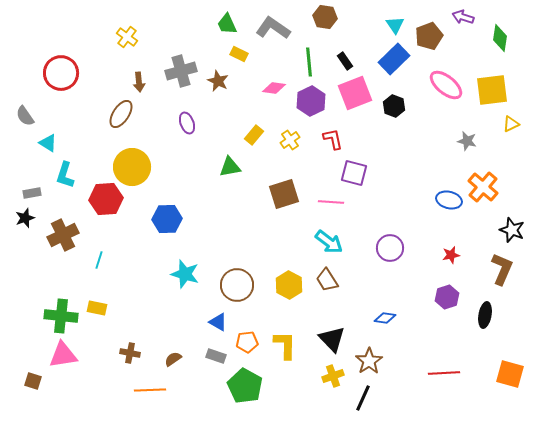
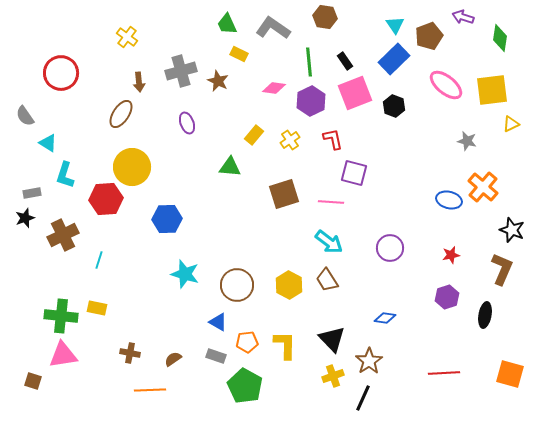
green triangle at (230, 167): rotated 15 degrees clockwise
